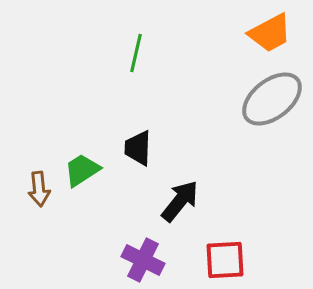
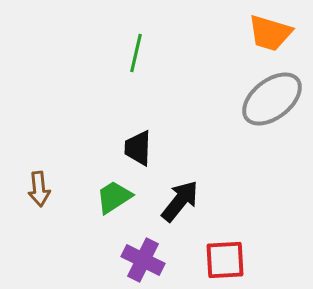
orange trapezoid: rotated 45 degrees clockwise
green trapezoid: moved 32 px right, 27 px down
